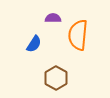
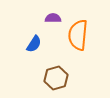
brown hexagon: rotated 15 degrees clockwise
